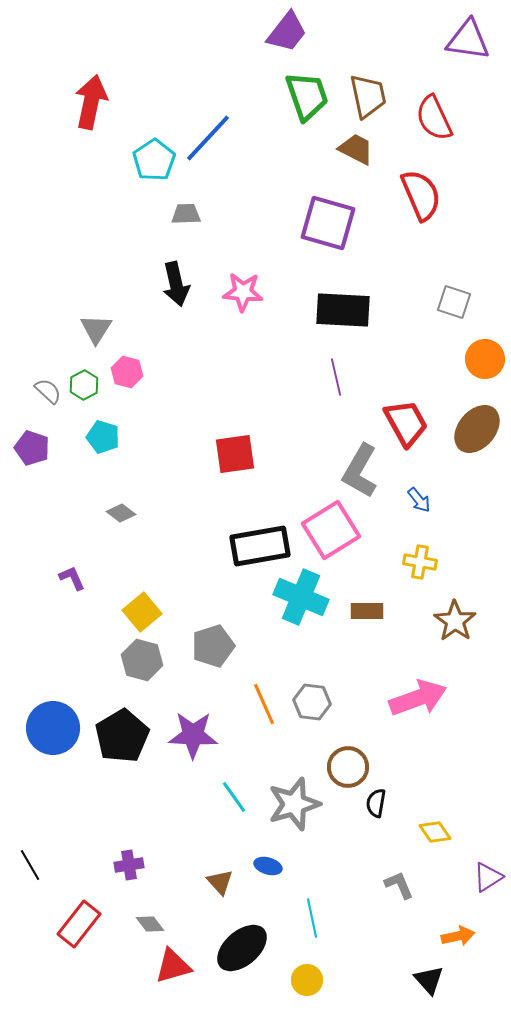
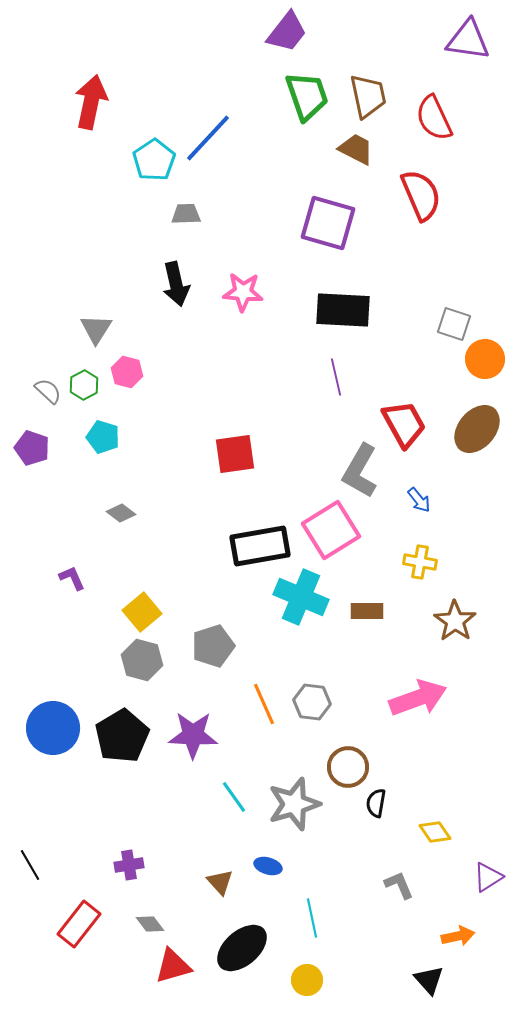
gray square at (454, 302): moved 22 px down
red trapezoid at (406, 423): moved 2 px left, 1 px down
